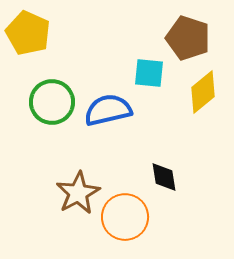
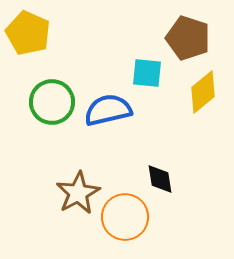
cyan square: moved 2 px left
black diamond: moved 4 px left, 2 px down
